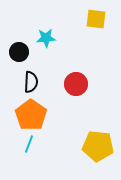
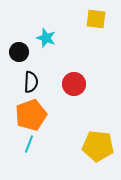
cyan star: rotated 24 degrees clockwise
red circle: moved 2 px left
orange pentagon: rotated 16 degrees clockwise
